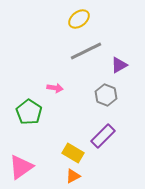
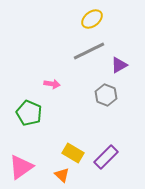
yellow ellipse: moved 13 px right
gray line: moved 3 px right
pink arrow: moved 3 px left, 4 px up
green pentagon: moved 1 px down; rotated 10 degrees counterclockwise
purple rectangle: moved 3 px right, 21 px down
orange triangle: moved 11 px left, 1 px up; rotated 49 degrees counterclockwise
